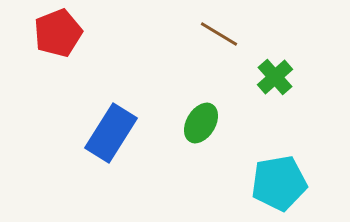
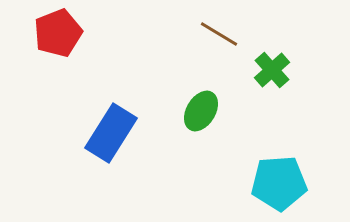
green cross: moved 3 px left, 7 px up
green ellipse: moved 12 px up
cyan pentagon: rotated 6 degrees clockwise
